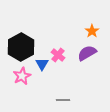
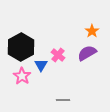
blue triangle: moved 1 px left, 1 px down
pink star: rotated 12 degrees counterclockwise
